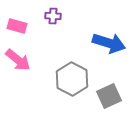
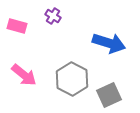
purple cross: rotated 28 degrees clockwise
pink arrow: moved 6 px right, 15 px down
gray square: moved 1 px up
